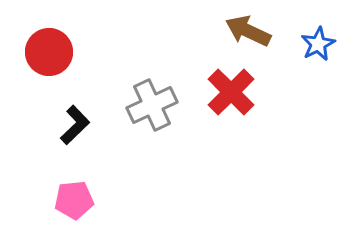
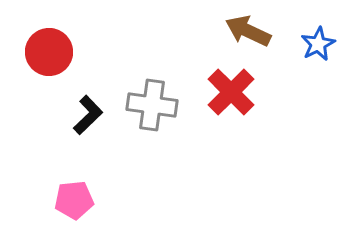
gray cross: rotated 33 degrees clockwise
black L-shape: moved 13 px right, 10 px up
